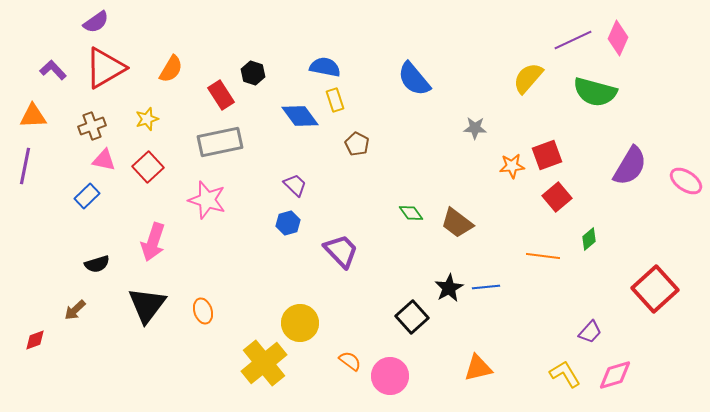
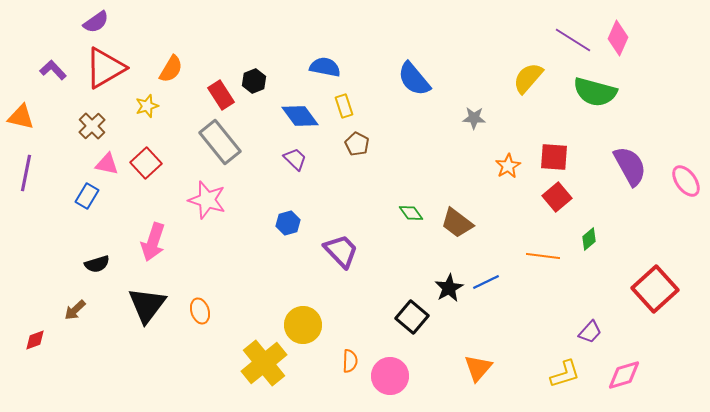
purple line at (573, 40): rotated 57 degrees clockwise
black hexagon at (253, 73): moved 1 px right, 8 px down; rotated 20 degrees clockwise
yellow rectangle at (335, 100): moved 9 px right, 6 px down
orange triangle at (33, 116): moved 12 px left, 1 px down; rotated 16 degrees clockwise
yellow star at (147, 119): moved 13 px up
brown cross at (92, 126): rotated 24 degrees counterclockwise
gray star at (475, 128): moved 1 px left, 10 px up
gray rectangle at (220, 142): rotated 63 degrees clockwise
red square at (547, 155): moved 7 px right, 2 px down; rotated 24 degrees clockwise
pink triangle at (104, 160): moved 3 px right, 4 px down
purple line at (25, 166): moved 1 px right, 7 px down
orange star at (512, 166): moved 4 px left; rotated 25 degrees counterclockwise
purple semicircle at (630, 166): rotated 60 degrees counterclockwise
red square at (148, 167): moved 2 px left, 4 px up
pink ellipse at (686, 181): rotated 20 degrees clockwise
purple trapezoid at (295, 185): moved 26 px up
blue rectangle at (87, 196): rotated 15 degrees counterclockwise
blue line at (486, 287): moved 5 px up; rotated 20 degrees counterclockwise
orange ellipse at (203, 311): moved 3 px left
black square at (412, 317): rotated 8 degrees counterclockwise
yellow circle at (300, 323): moved 3 px right, 2 px down
orange semicircle at (350, 361): rotated 55 degrees clockwise
orange triangle at (478, 368): rotated 36 degrees counterclockwise
yellow L-shape at (565, 374): rotated 104 degrees clockwise
pink diamond at (615, 375): moved 9 px right
